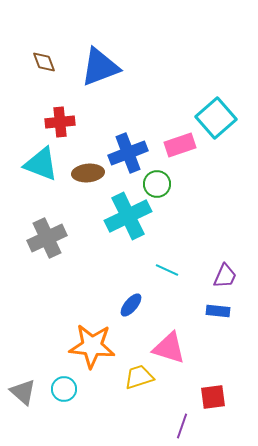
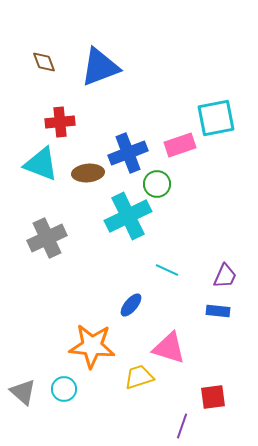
cyan square: rotated 30 degrees clockwise
